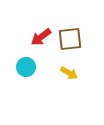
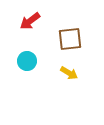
red arrow: moved 11 px left, 16 px up
cyan circle: moved 1 px right, 6 px up
